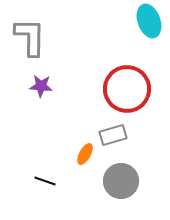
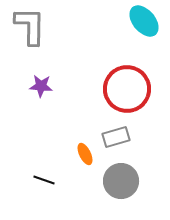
cyan ellipse: moved 5 px left; rotated 20 degrees counterclockwise
gray L-shape: moved 11 px up
gray rectangle: moved 3 px right, 2 px down
orange ellipse: rotated 55 degrees counterclockwise
black line: moved 1 px left, 1 px up
